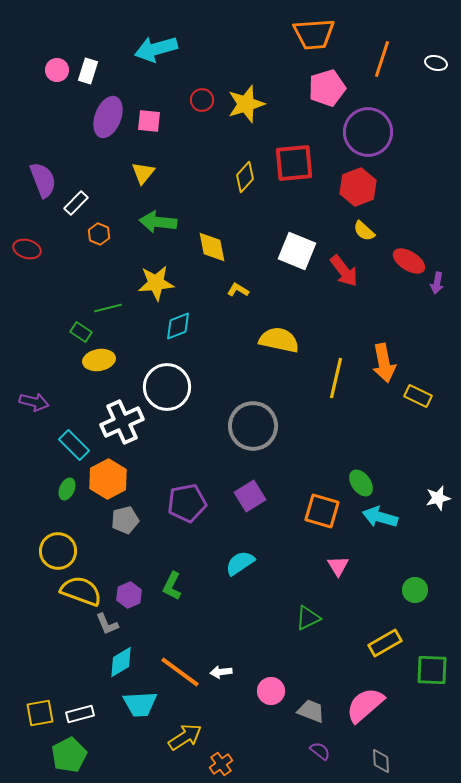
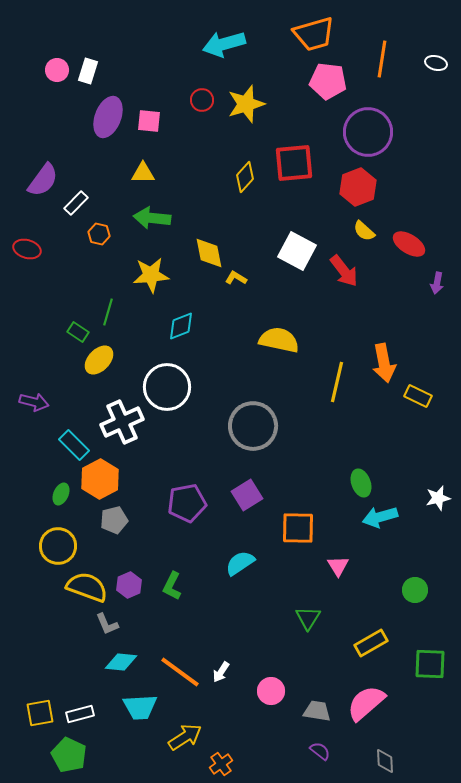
orange trapezoid at (314, 34): rotated 12 degrees counterclockwise
cyan arrow at (156, 49): moved 68 px right, 5 px up
orange line at (382, 59): rotated 9 degrees counterclockwise
pink pentagon at (327, 88): moved 1 px right, 7 px up; rotated 24 degrees clockwise
yellow triangle at (143, 173): rotated 50 degrees clockwise
purple semicircle at (43, 180): rotated 57 degrees clockwise
green arrow at (158, 222): moved 6 px left, 4 px up
orange hexagon at (99, 234): rotated 10 degrees counterclockwise
yellow diamond at (212, 247): moved 3 px left, 6 px down
white square at (297, 251): rotated 6 degrees clockwise
red ellipse at (409, 261): moved 17 px up
yellow star at (156, 283): moved 5 px left, 8 px up
yellow L-shape at (238, 290): moved 2 px left, 12 px up
green line at (108, 308): moved 4 px down; rotated 60 degrees counterclockwise
cyan diamond at (178, 326): moved 3 px right
green rectangle at (81, 332): moved 3 px left
yellow ellipse at (99, 360): rotated 36 degrees counterclockwise
yellow line at (336, 378): moved 1 px right, 4 px down
orange hexagon at (108, 479): moved 8 px left
green ellipse at (361, 483): rotated 16 degrees clockwise
green ellipse at (67, 489): moved 6 px left, 5 px down
purple square at (250, 496): moved 3 px left, 1 px up
orange square at (322, 511): moved 24 px left, 17 px down; rotated 15 degrees counterclockwise
cyan arrow at (380, 517): rotated 32 degrees counterclockwise
gray pentagon at (125, 520): moved 11 px left
yellow circle at (58, 551): moved 5 px up
yellow semicircle at (81, 591): moved 6 px right, 4 px up
purple hexagon at (129, 595): moved 10 px up
green triangle at (308, 618): rotated 32 degrees counterclockwise
yellow rectangle at (385, 643): moved 14 px left
cyan diamond at (121, 662): rotated 36 degrees clockwise
green square at (432, 670): moved 2 px left, 6 px up
white arrow at (221, 672): rotated 50 degrees counterclockwise
cyan trapezoid at (140, 704): moved 3 px down
pink semicircle at (365, 705): moved 1 px right, 2 px up
gray trapezoid at (311, 711): moved 6 px right; rotated 12 degrees counterclockwise
green pentagon at (69, 755): rotated 20 degrees counterclockwise
gray diamond at (381, 761): moved 4 px right
